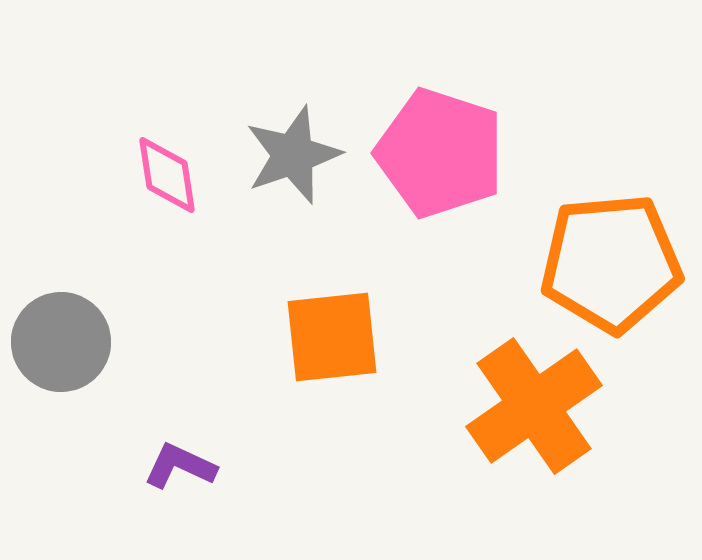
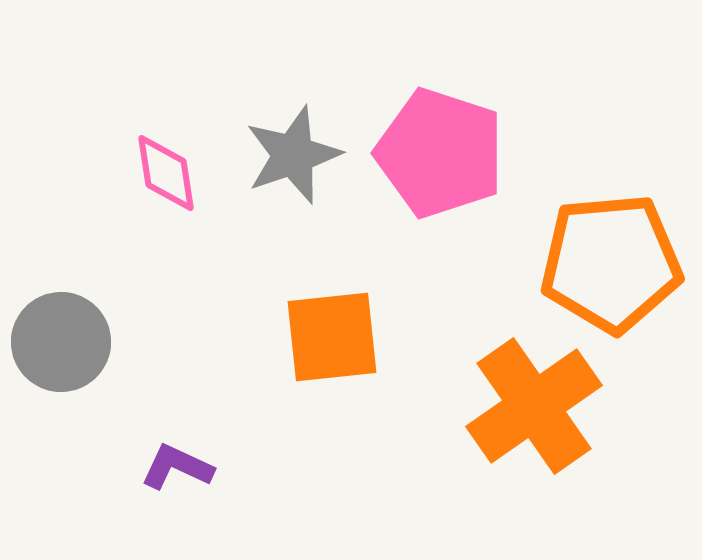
pink diamond: moved 1 px left, 2 px up
purple L-shape: moved 3 px left, 1 px down
